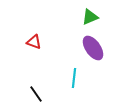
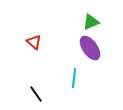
green triangle: moved 1 px right, 5 px down
red triangle: rotated 21 degrees clockwise
purple ellipse: moved 3 px left
